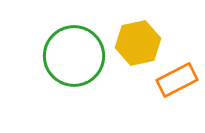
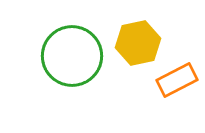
green circle: moved 2 px left
